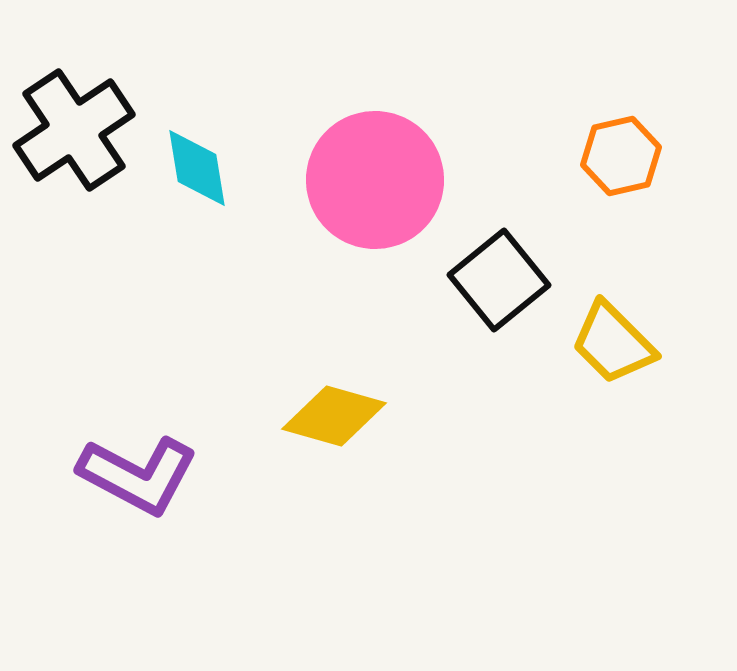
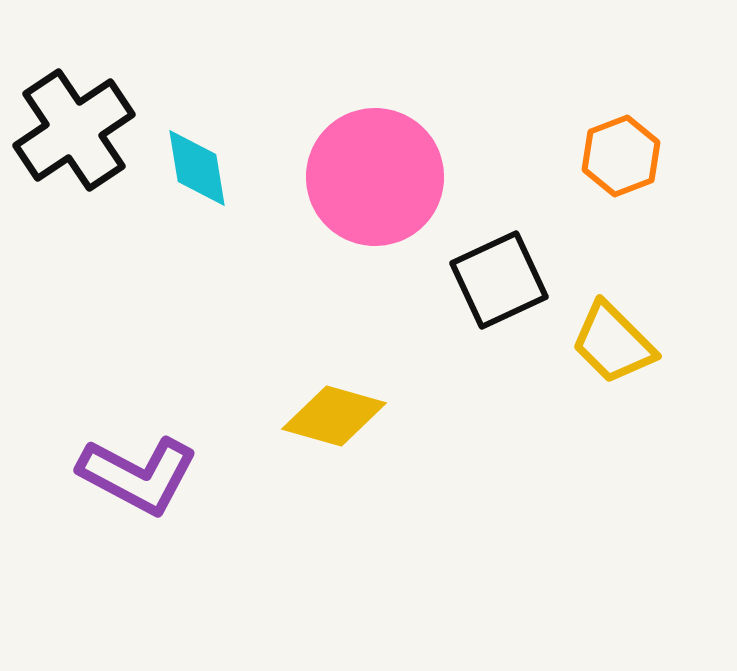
orange hexagon: rotated 8 degrees counterclockwise
pink circle: moved 3 px up
black square: rotated 14 degrees clockwise
